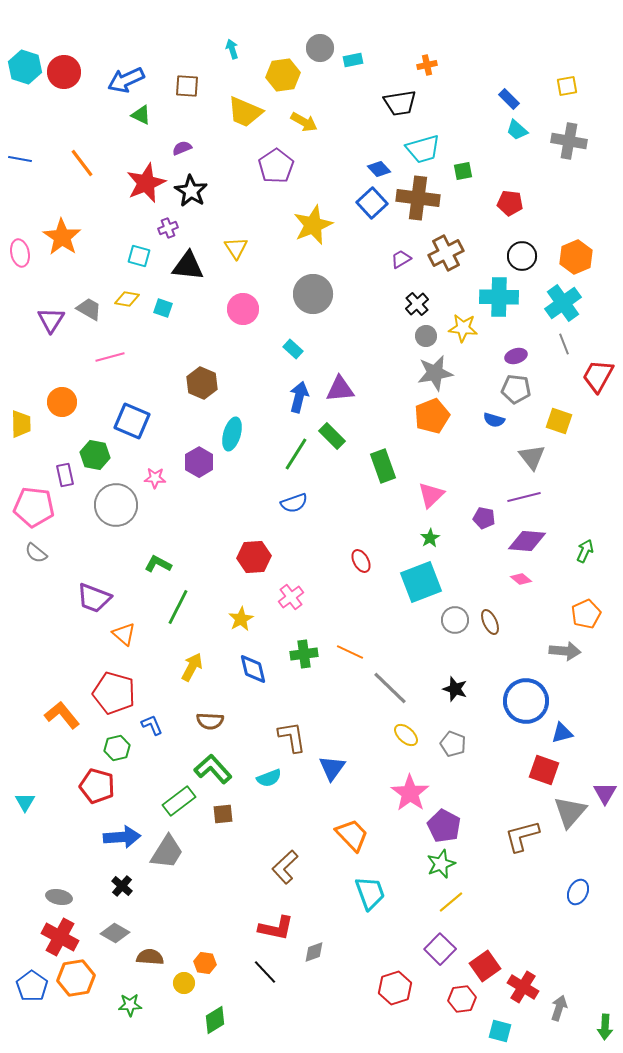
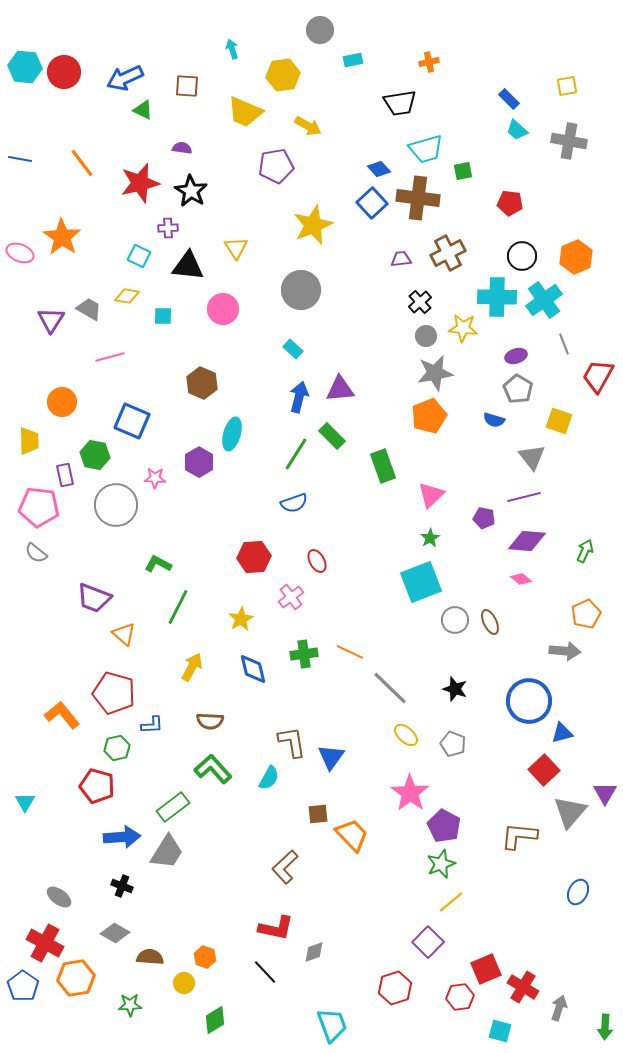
gray circle at (320, 48): moved 18 px up
orange cross at (427, 65): moved 2 px right, 3 px up
cyan hexagon at (25, 67): rotated 12 degrees counterclockwise
blue arrow at (126, 80): moved 1 px left, 2 px up
green triangle at (141, 115): moved 2 px right, 5 px up
yellow arrow at (304, 122): moved 4 px right, 4 px down
purple semicircle at (182, 148): rotated 30 degrees clockwise
cyan trapezoid at (423, 149): moved 3 px right
purple pentagon at (276, 166): rotated 24 degrees clockwise
red star at (146, 183): moved 6 px left; rotated 9 degrees clockwise
purple cross at (168, 228): rotated 18 degrees clockwise
pink ellipse at (20, 253): rotated 56 degrees counterclockwise
brown cross at (446, 253): moved 2 px right
cyan square at (139, 256): rotated 10 degrees clockwise
purple trapezoid at (401, 259): rotated 25 degrees clockwise
gray circle at (313, 294): moved 12 px left, 4 px up
cyan cross at (499, 297): moved 2 px left
yellow diamond at (127, 299): moved 3 px up
cyan cross at (563, 303): moved 19 px left, 3 px up
black cross at (417, 304): moved 3 px right, 2 px up
cyan square at (163, 308): moved 8 px down; rotated 18 degrees counterclockwise
pink circle at (243, 309): moved 20 px left
gray pentagon at (516, 389): moved 2 px right; rotated 24 degrees clockwise
orange pentagon at (432, 416): moved 3 px left
yellow trapezoid at (21, 424): moved 8 px right, 17 px down
pink pentagon at (34, 507): moved 5 px right
red ellipse at (361, 561): moved 44 px left
blue circle at (526, 701): moved 3 px right
blue L-shape at (152, 725): rotated 110 degrees clockwise
brown L-shape at (292, 737): moved 5 px down
blue triangle at (332, 768): moved 1 px left, 11 px up
red square at (544, 770): rotated 28 degrees clockwise
cyan semicircle at (269, 778): rotated 40 degrees counterclockwise
green rectangle at (179, 801): moved 6 px left, 6 px down
brown square at (223, 814): moved 95 px right
brown L-shape at (522, 836): moved 3 px left; rotated 21 degrees clockwise
black cross at (122, 886): rotated 20 degrees counterclockwise
cyan trapezoid at (370, 893): moved 38 px left, 132 px down
gray ellipse at (59, 897): rotated 25 degrees clockwise
red cross at (60, 937): moved 15 px left, 6 px down
purple square at (440, 949): moved 12 px left, 7 px up
orange hexagon at (205, 963): moved 6 px up; rotated 10 degrees clockwise
red square at (485, 966): moved 1 px right, 3 px down; rotated 12 degrees clockwise
blue pentagon at (32, 986): moved 9 px left
red hexagon at (462, 999): moved 2 px left, 2 px up
